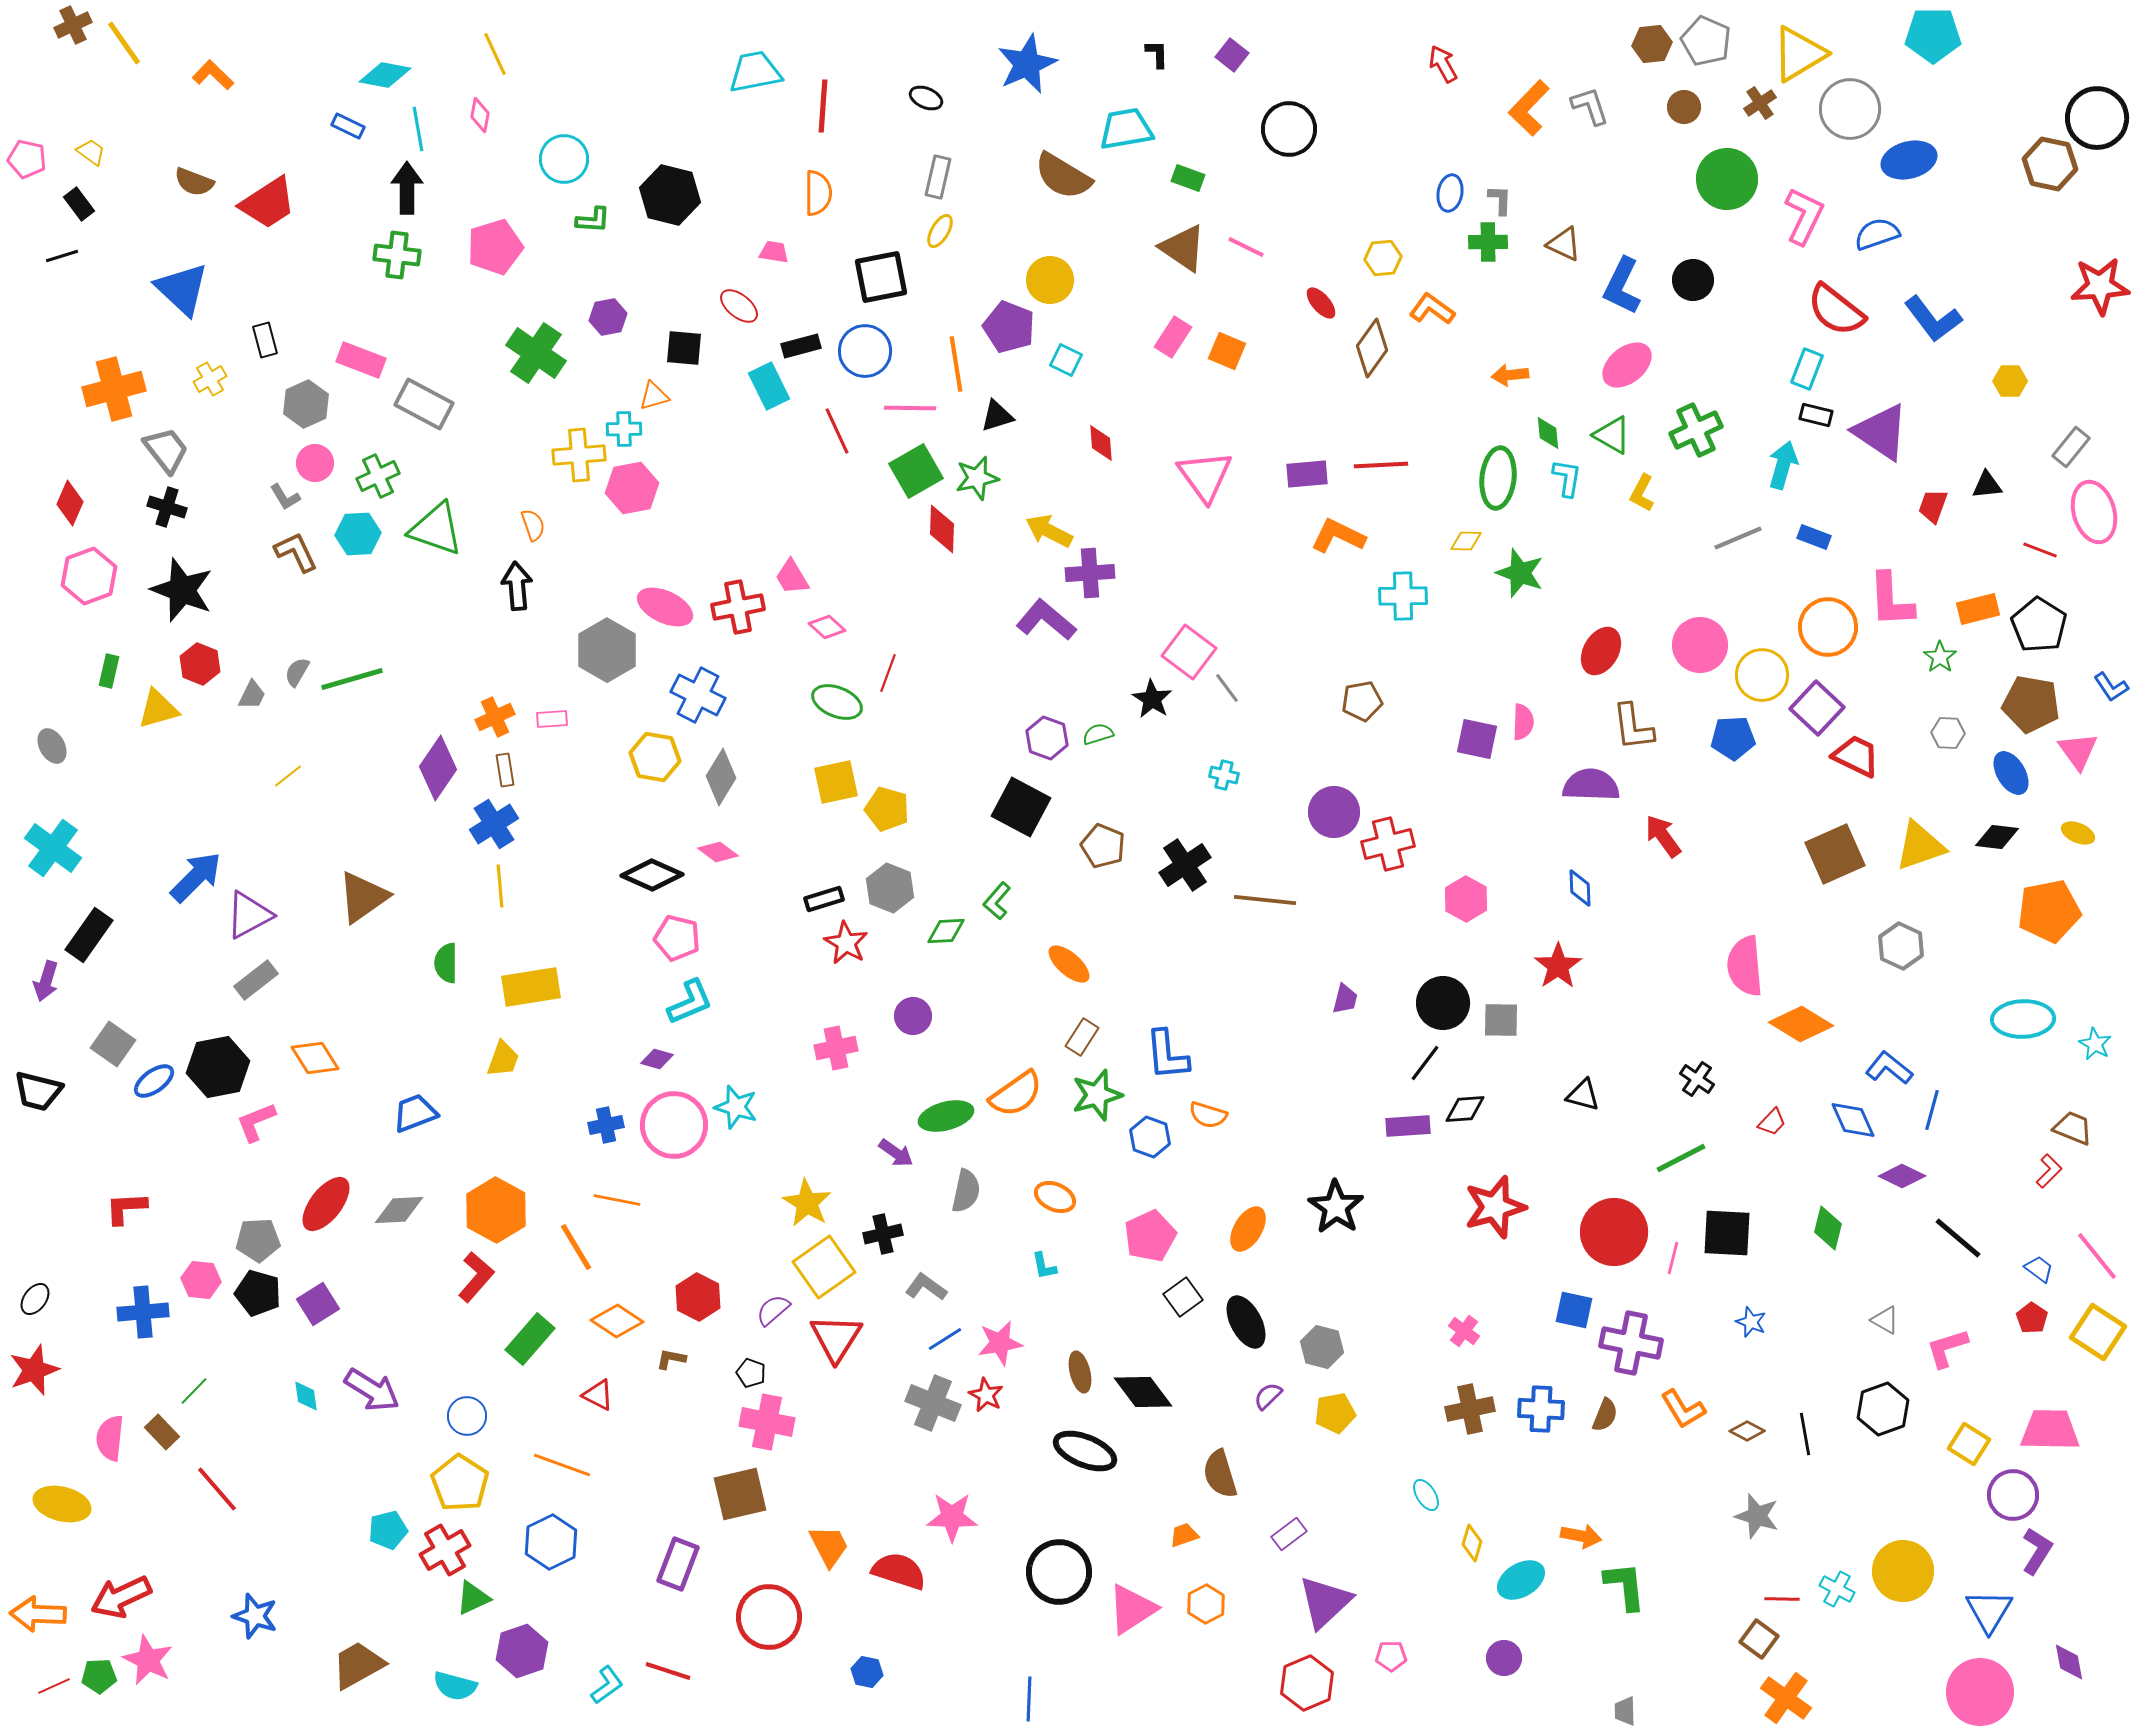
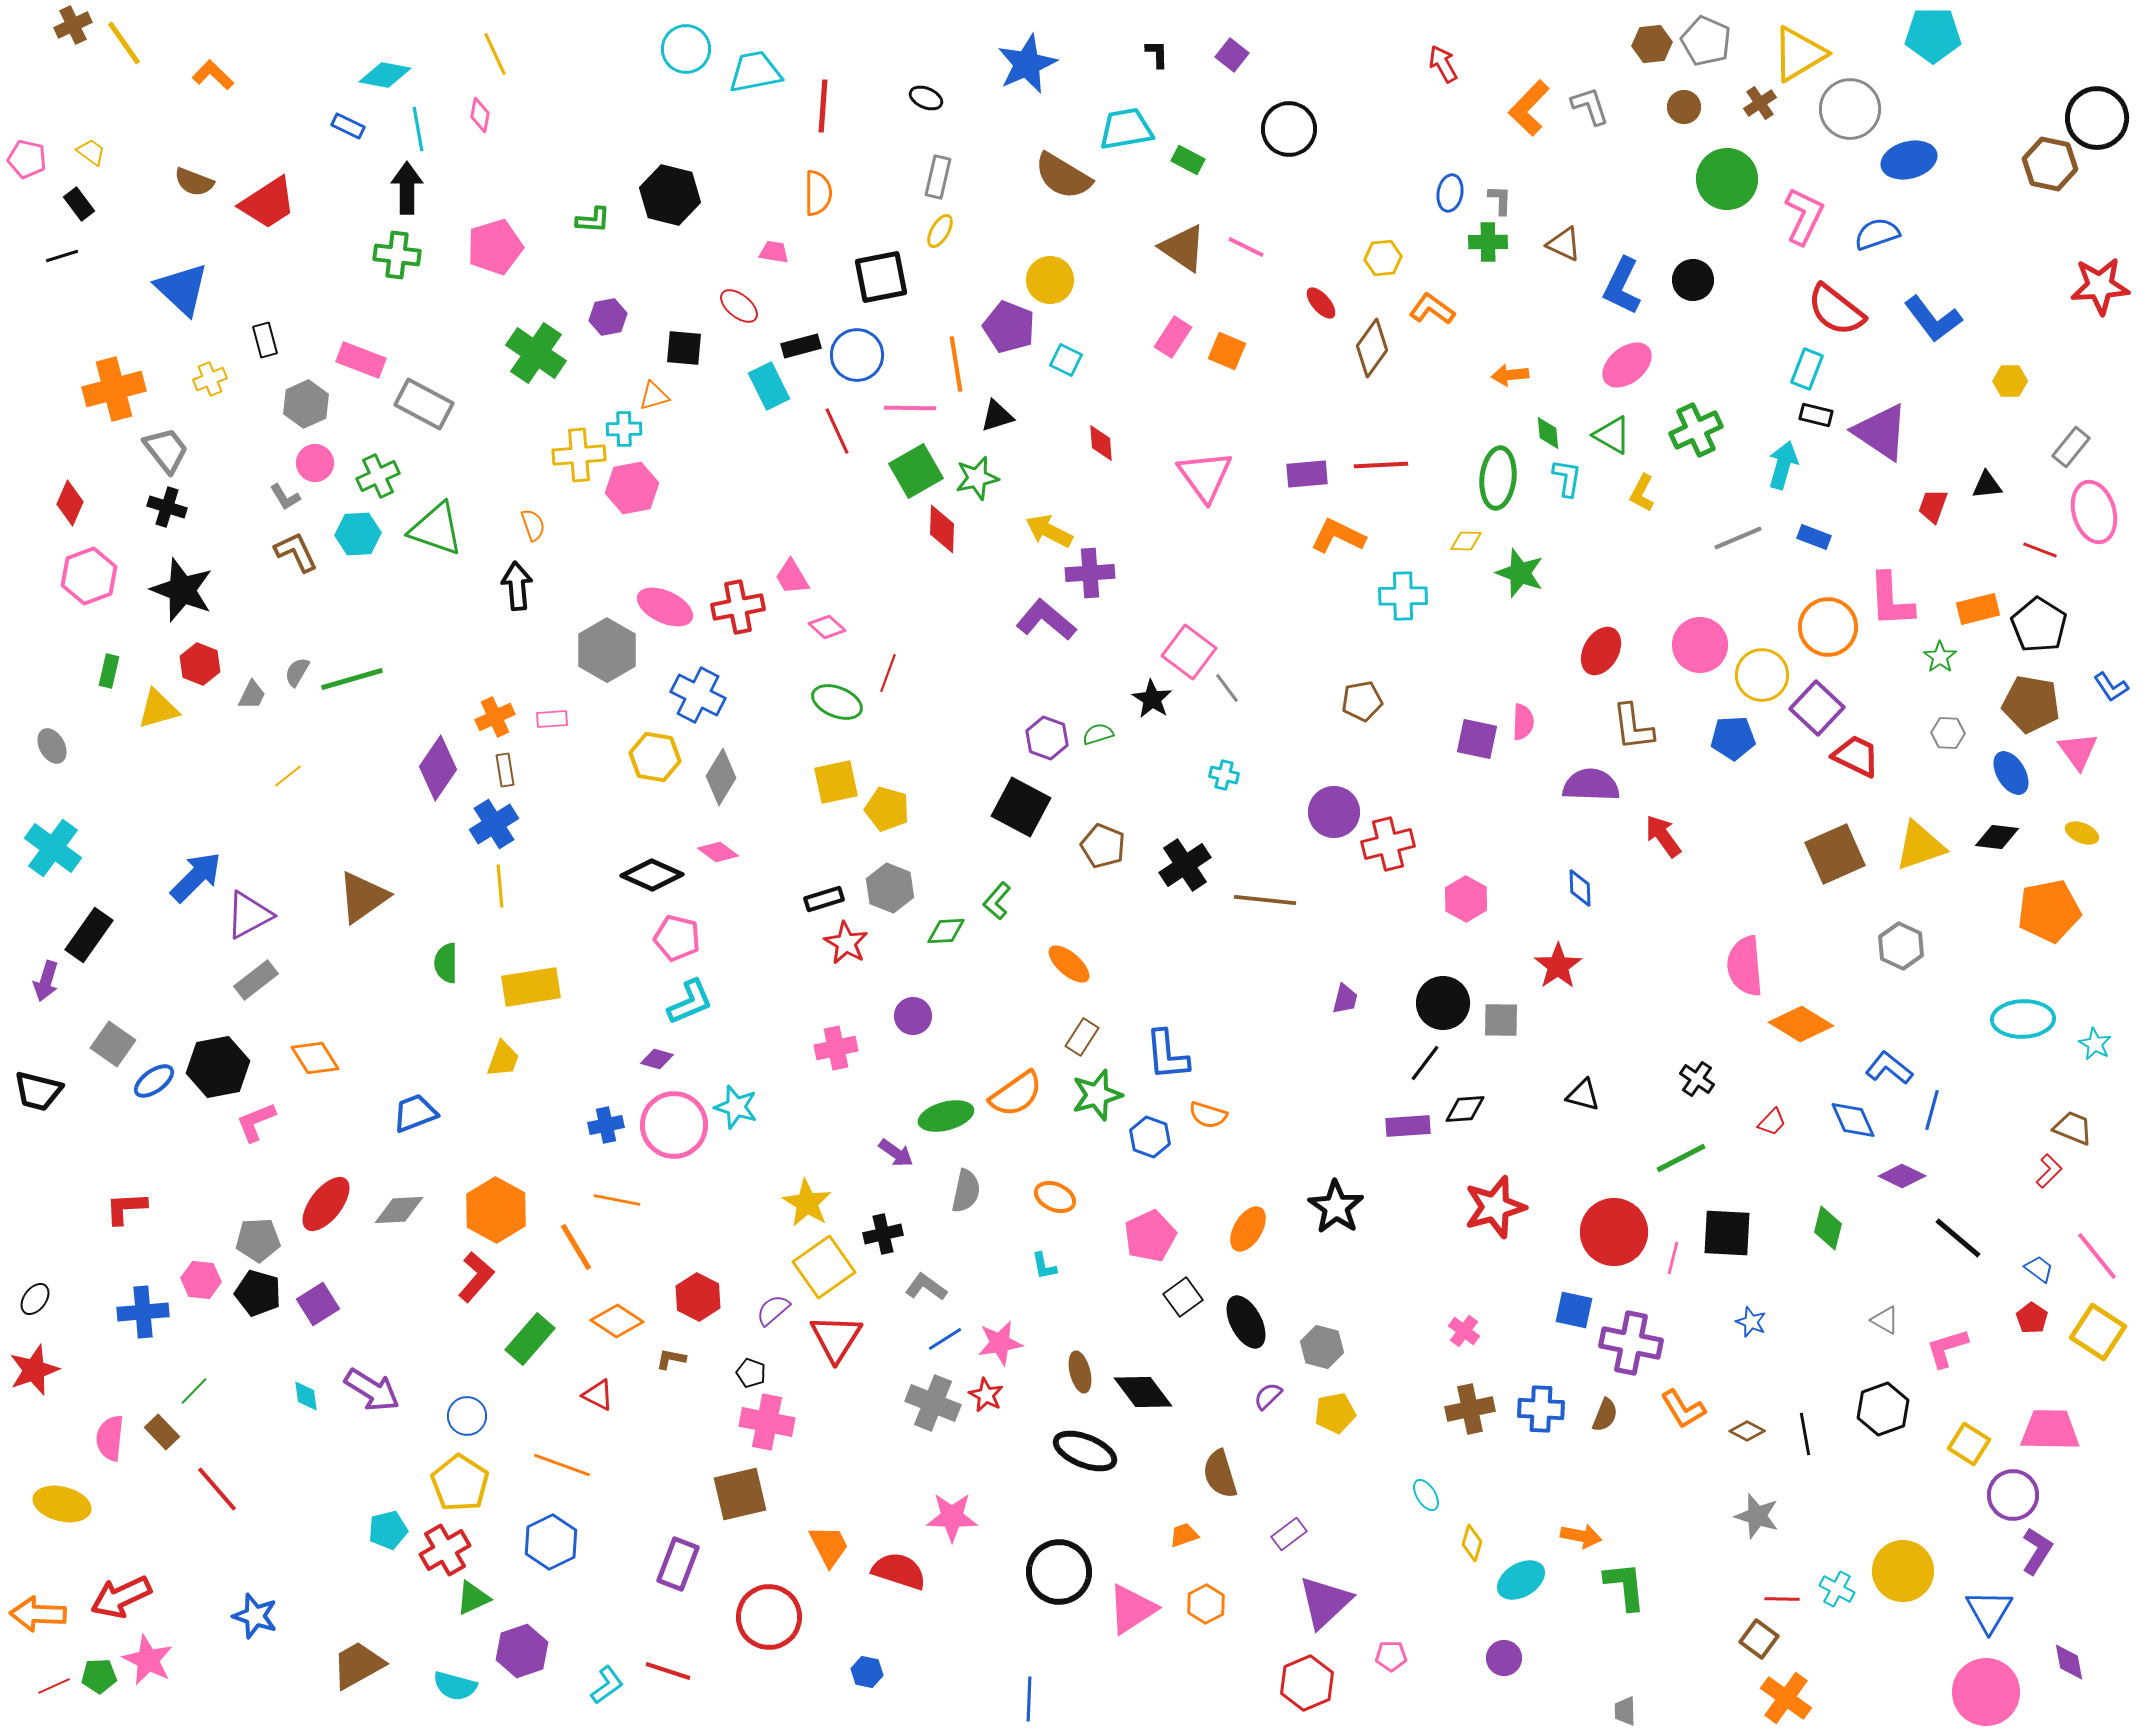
cyan circle at (564, 159): moved 122 px right, 110 px up
green rectangle at (1188, 178): moved 18 px up; rotated 8 degrees clockwise
blue circle at (865, 351): moved 8 px left, 4 px down
yellow cross at (210, 379): rotated 8 degrees clockwise
yellow ellipse at (2078, 833): moved 4 px right
pink circle at (1980, 1692): moved 6 px right
